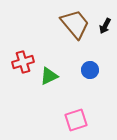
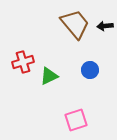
black arrow: rotated 56 degrees clockwise
